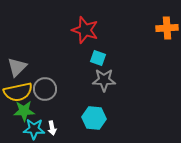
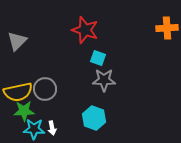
gray triangle: moved 26 px up
cyan hexagon: rotated 15 degrees clockwise
